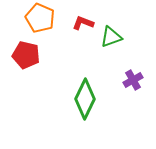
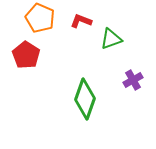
red L-shape: moved 2 px left, 2 px up
green triangle: moved 2 px down
red pentagon: rotated 20 degrees clockwise
green diamond: rotated 6 degrees counterclockwise
